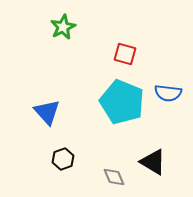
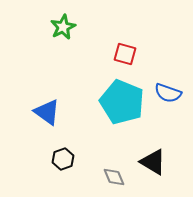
blue semicircle: rotated 12 degrees clockwise
blue triangle: rotated 12 degrees counterclockwise
